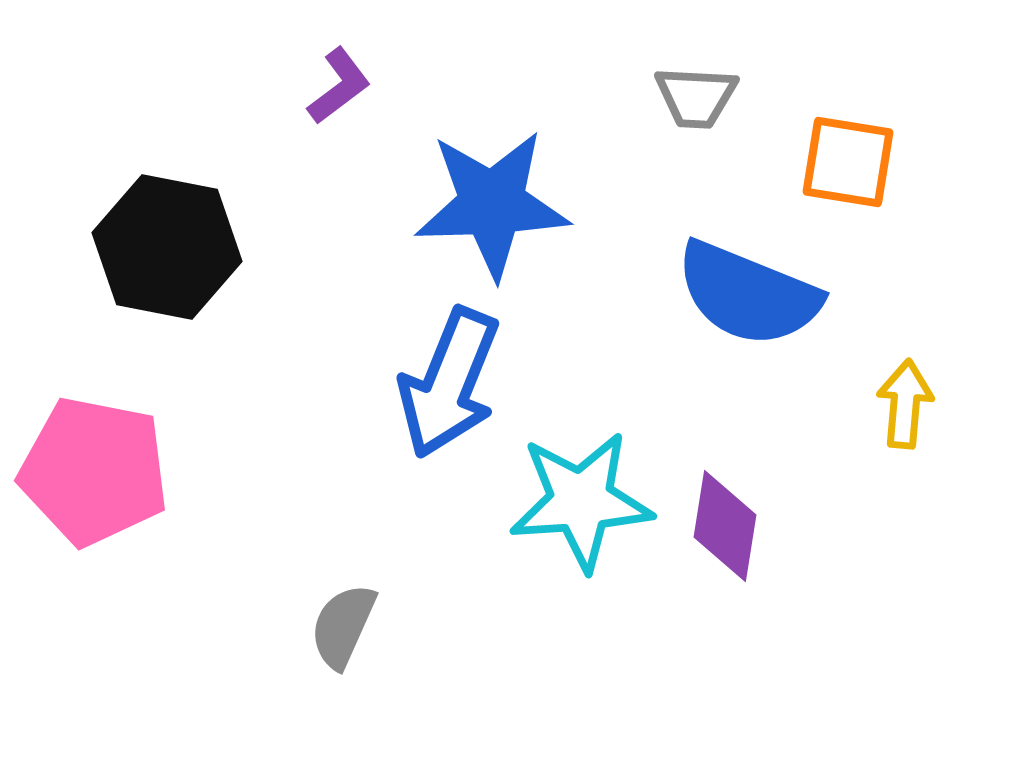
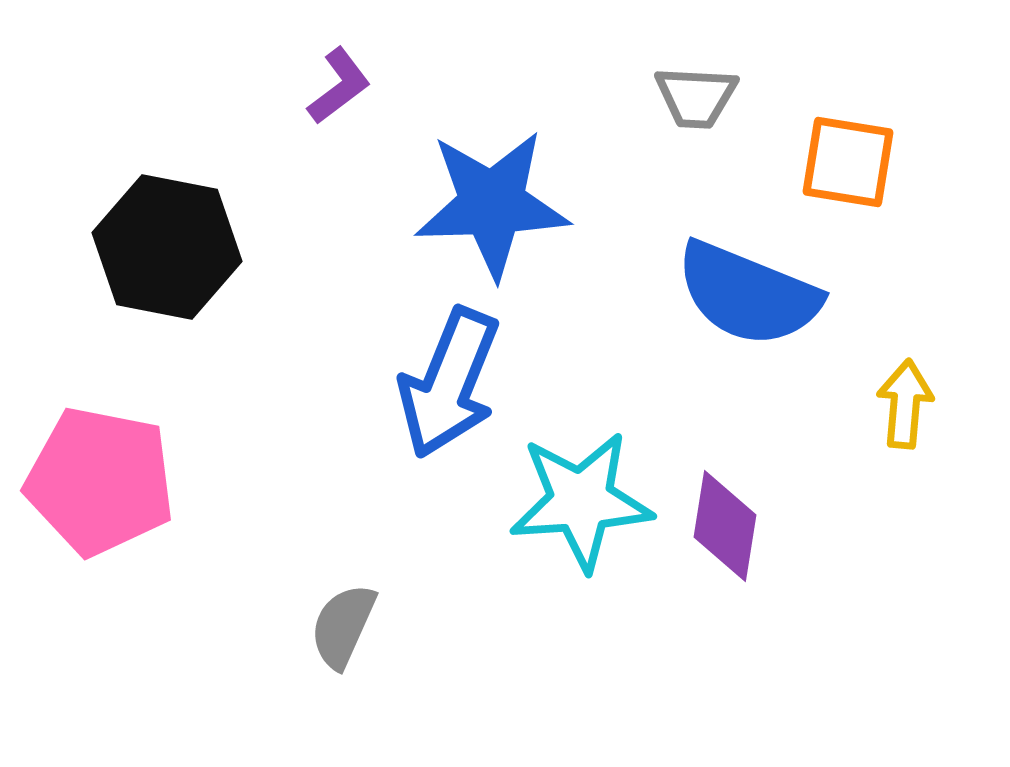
pink pentagon: moved 6 px right, 10 px down
